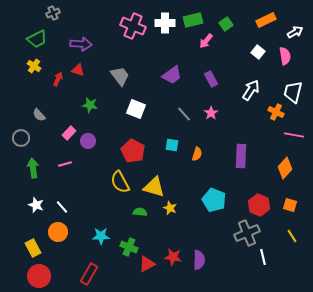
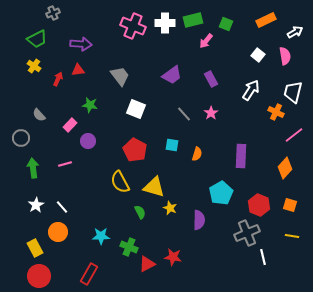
green square at (226, 24): rotated 32 degrees counterclockwise
white square at (258, 52): moved 3 px down
red triangle at (78, 70): rotated 24 degrees counterclockwise
pink rectangle at (69, 133): moved 1 px right, 8 px up
pink line at (294, 135): rotated 48 degrees counterclockwise
red pentagon at (133, 151): moved 2 px right, 1 px up
cyan pentagon at (214, 200): moved 7 px right, 7 px up; rotated 20 degrees clockwise
white star at (36, 205): rotated 21 degrees clockwise
green semicircle at (140, 212): rotated 56 degrees clockwise
yellow line at (292, 236): rotated 48 degrees counterclockwise
yellow rectangle at (33, 248): moved 2 px right
purple semicircle at (199, 260): moved 40 px up
